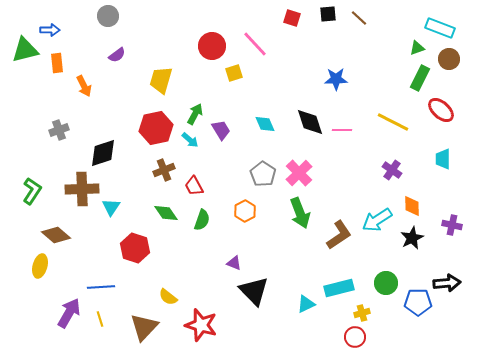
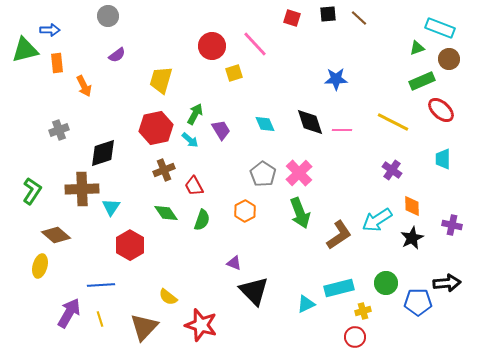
green rectangle at (420, 78): moved 2 px right, 3 px down; rotated 40 degrees clockwise
red hexagon at (135, 248): moved 5 px left, 3 px up; rotated 12 degrees clockwise
blue line at (101, 287): moved 2 px up
yellow cross at (362, 313): moved 1 px right, 2 px up
